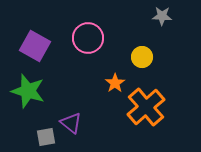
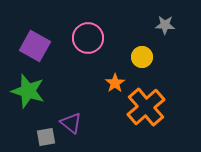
gray star: moved 3 px right, 9 px down
